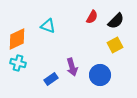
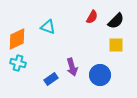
cyan triangle: moved 1 px down
yellow square: moved 1 px right; rotated 28 degrees clockwise
